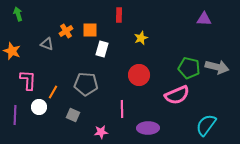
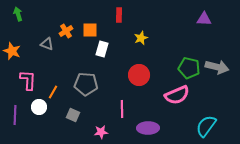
cyan semicircle: moved 1 px down
